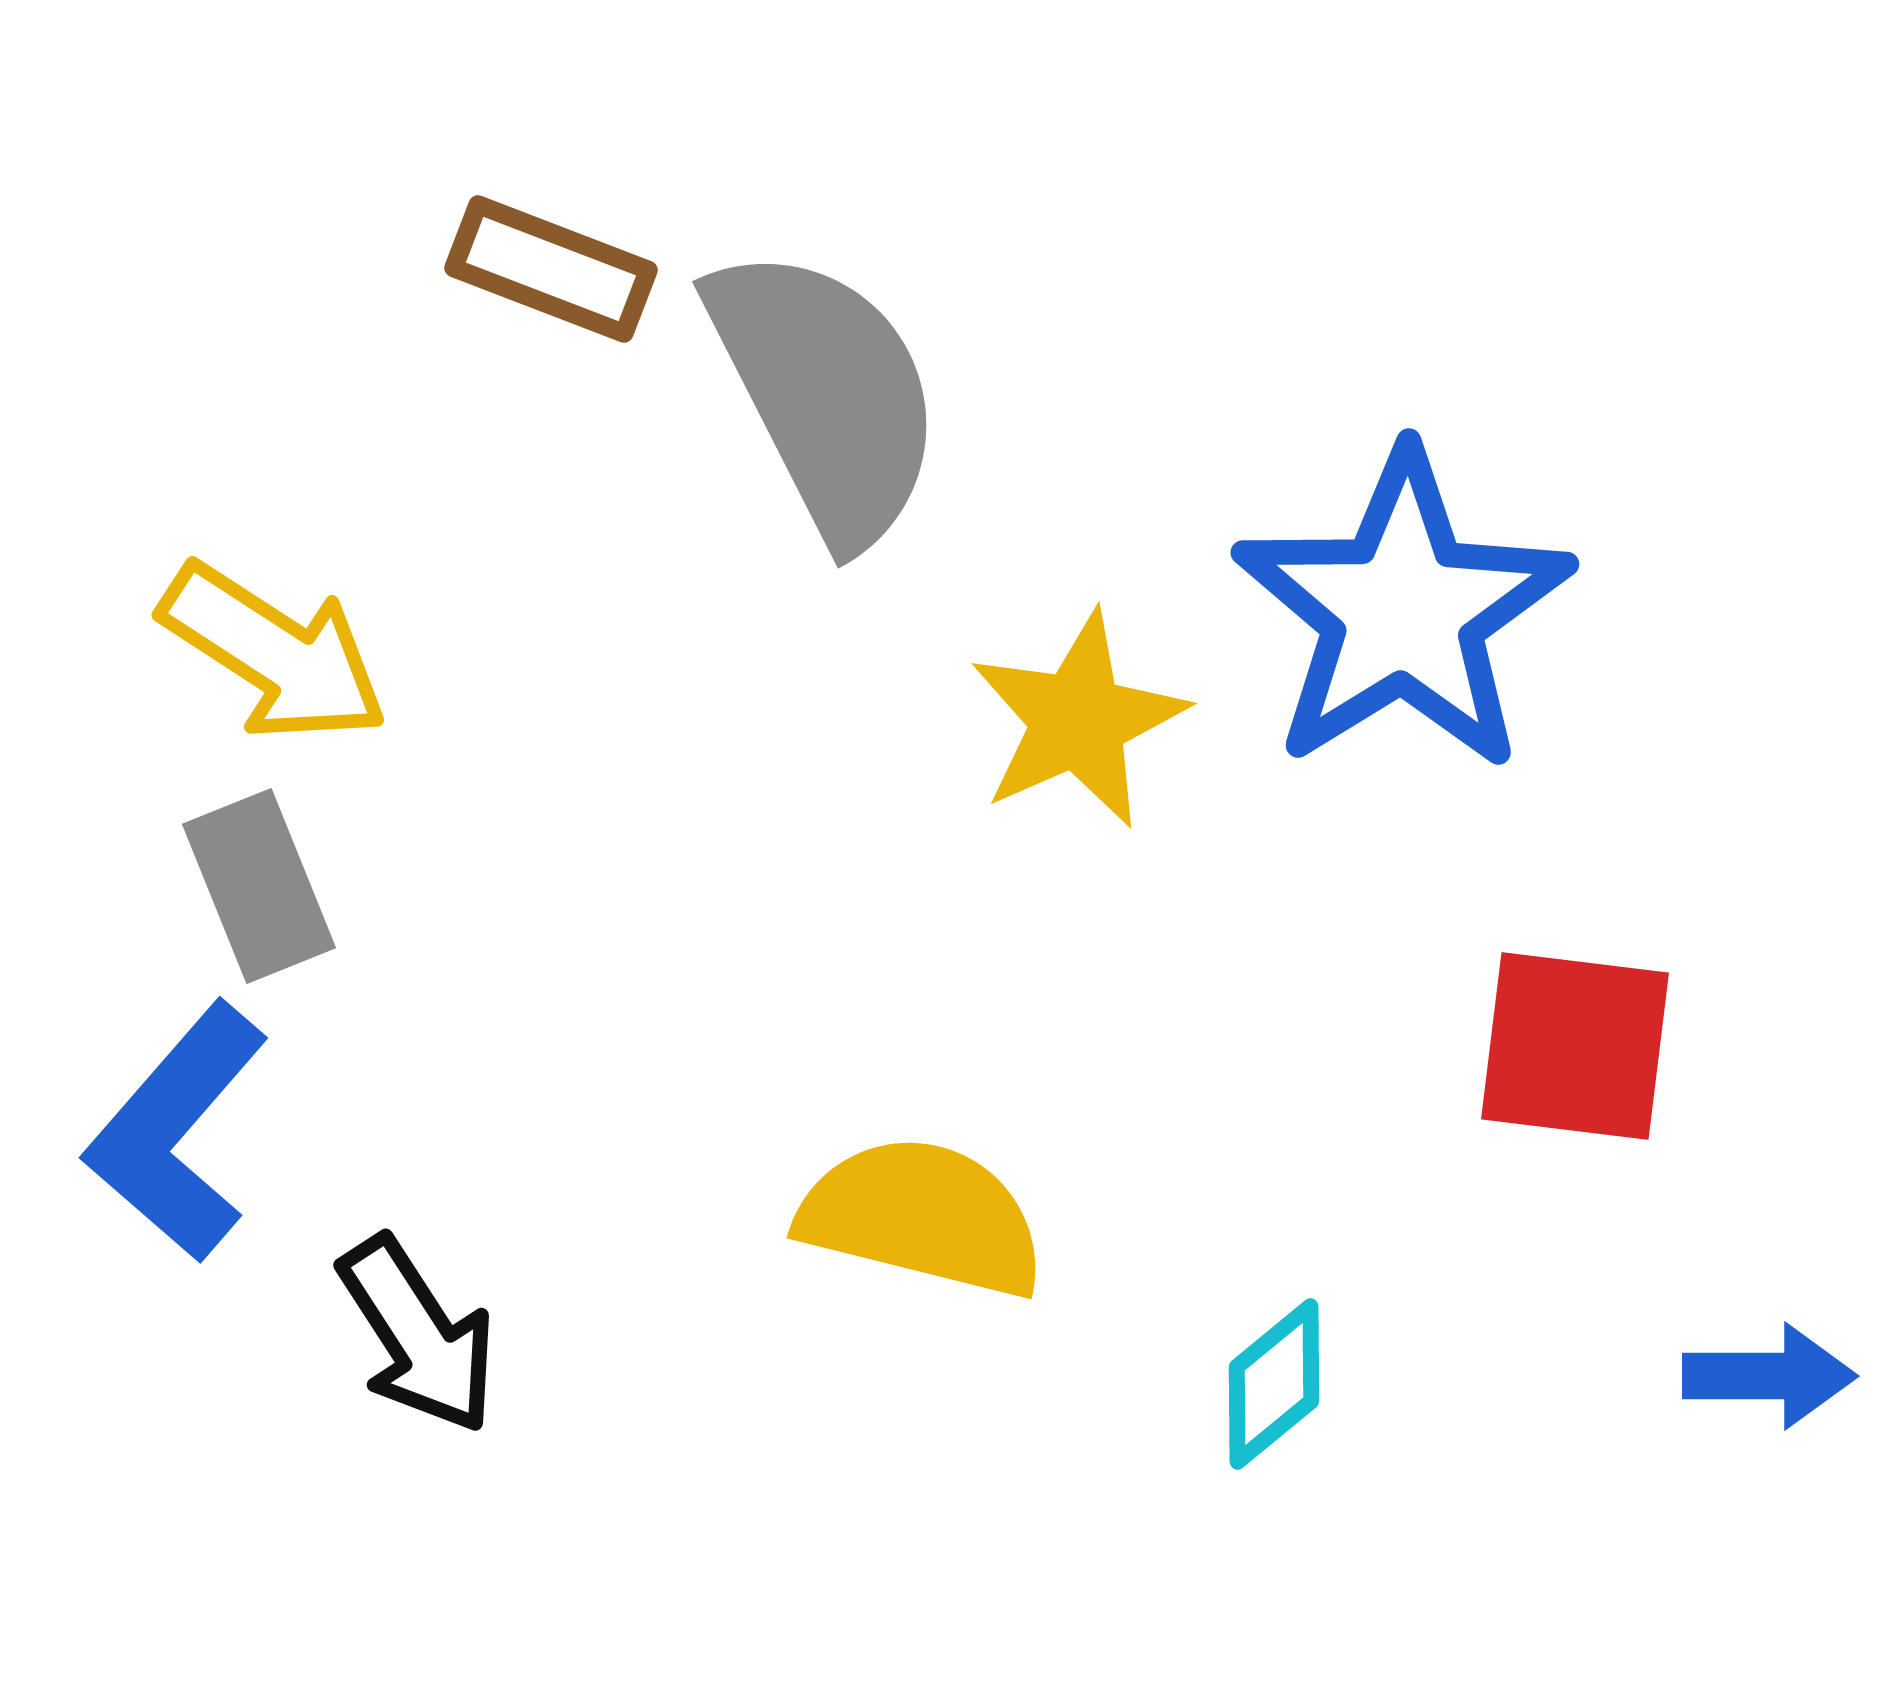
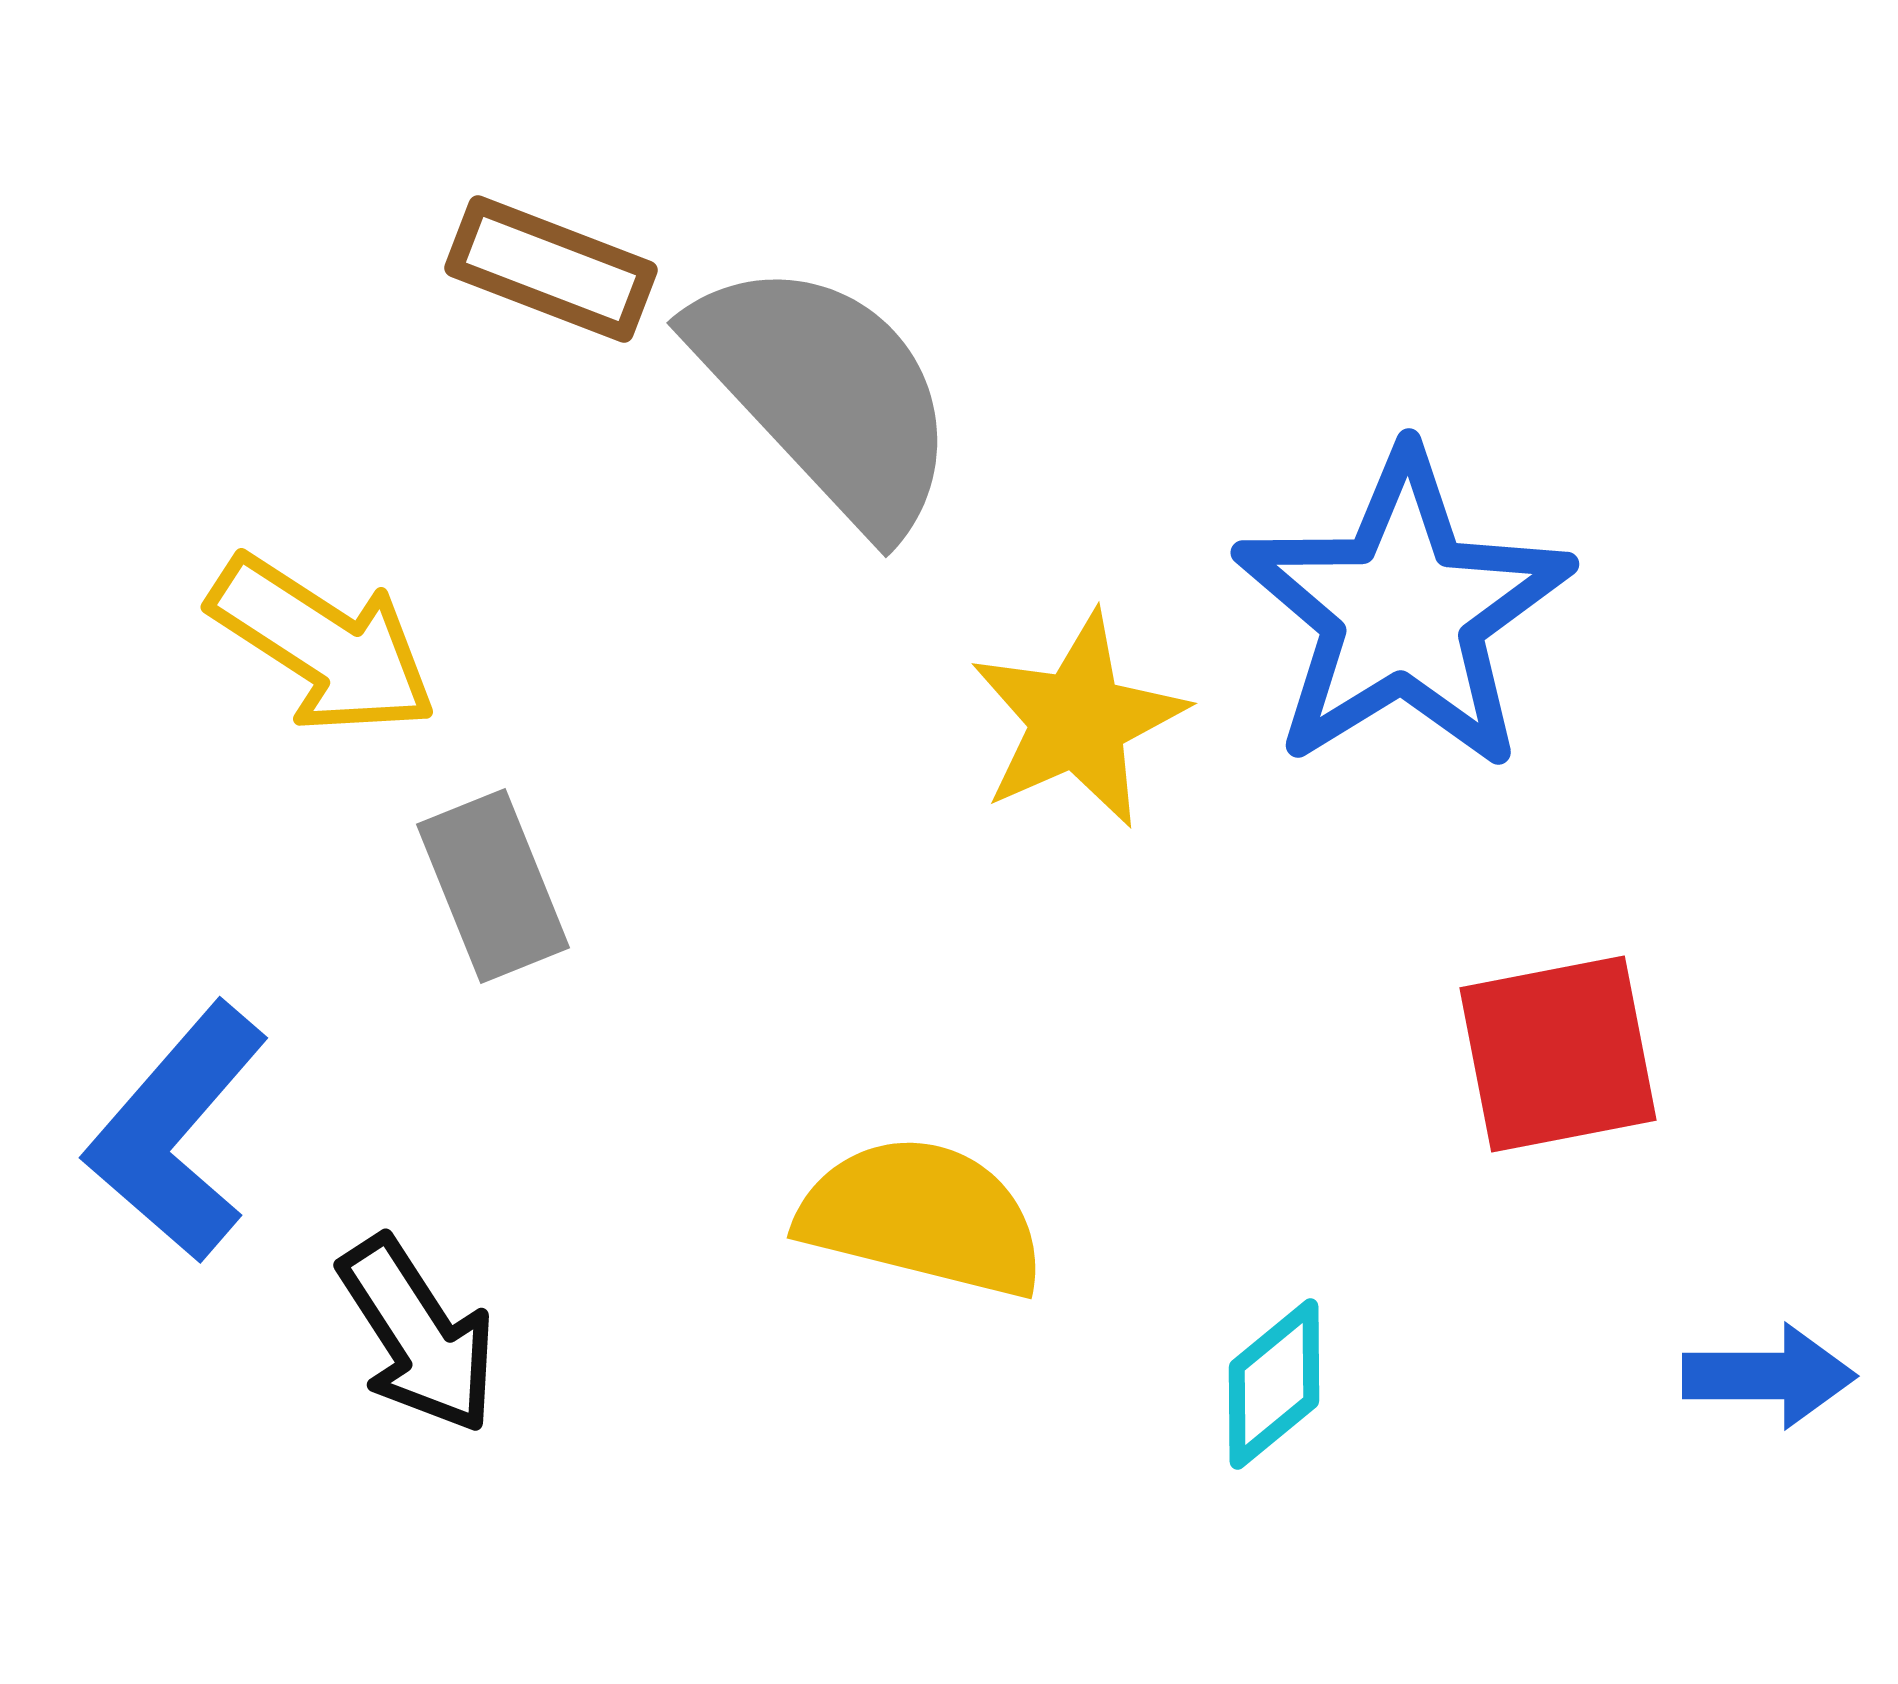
gray semicircle: rotated 16 degrees counterclockwise
yellow arrow: moved 49 px right, 8 px up
gray rectangle: moved 234 px right
red square: moved 17 px left, 8 px down; rotated 18 degrees counterclockwise
